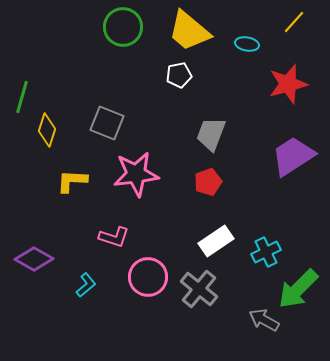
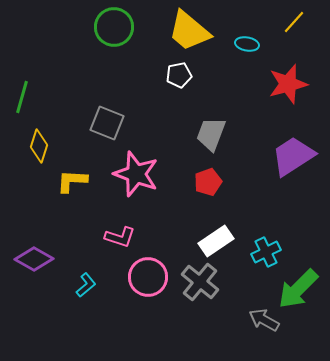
green circle: moved 9 px left
yellow diamond: moved 8 px left, 16 px down
pink star: rotated 27 degrees clockwise
pink L-shape: moved 6 px right
gray cross: moved 1 px right, 7 px up
